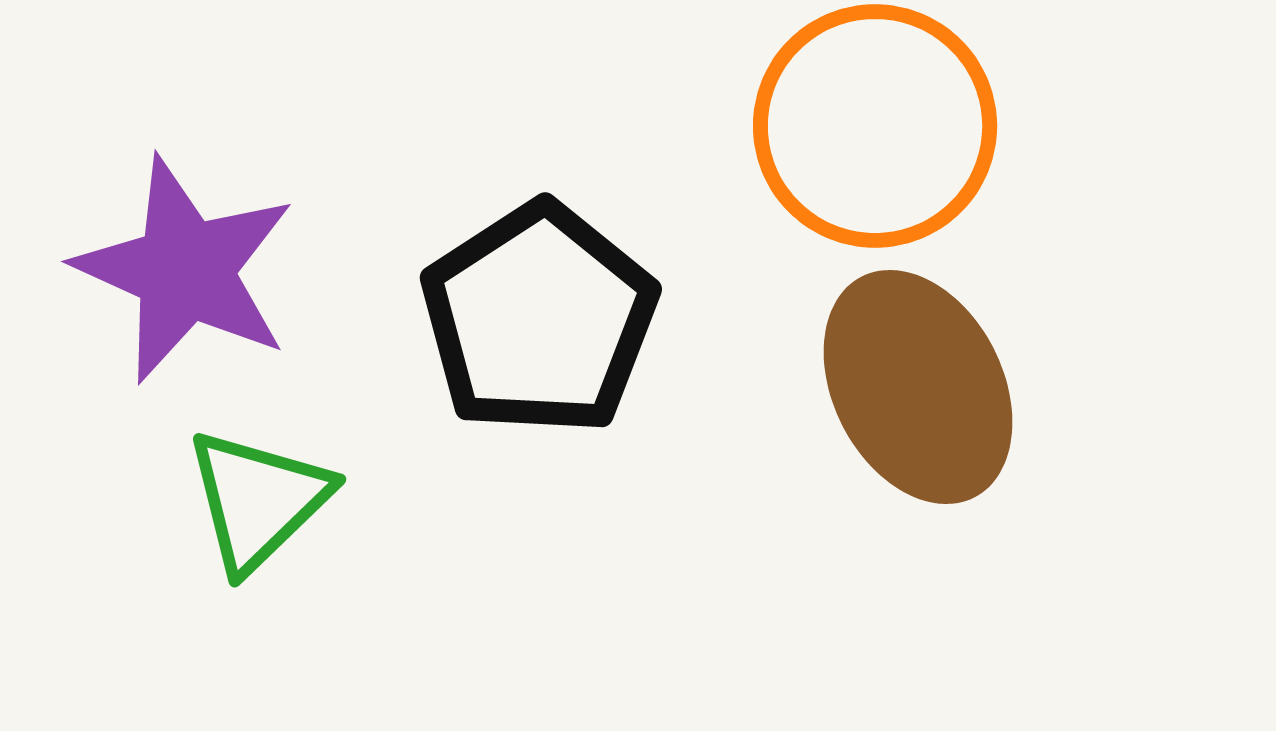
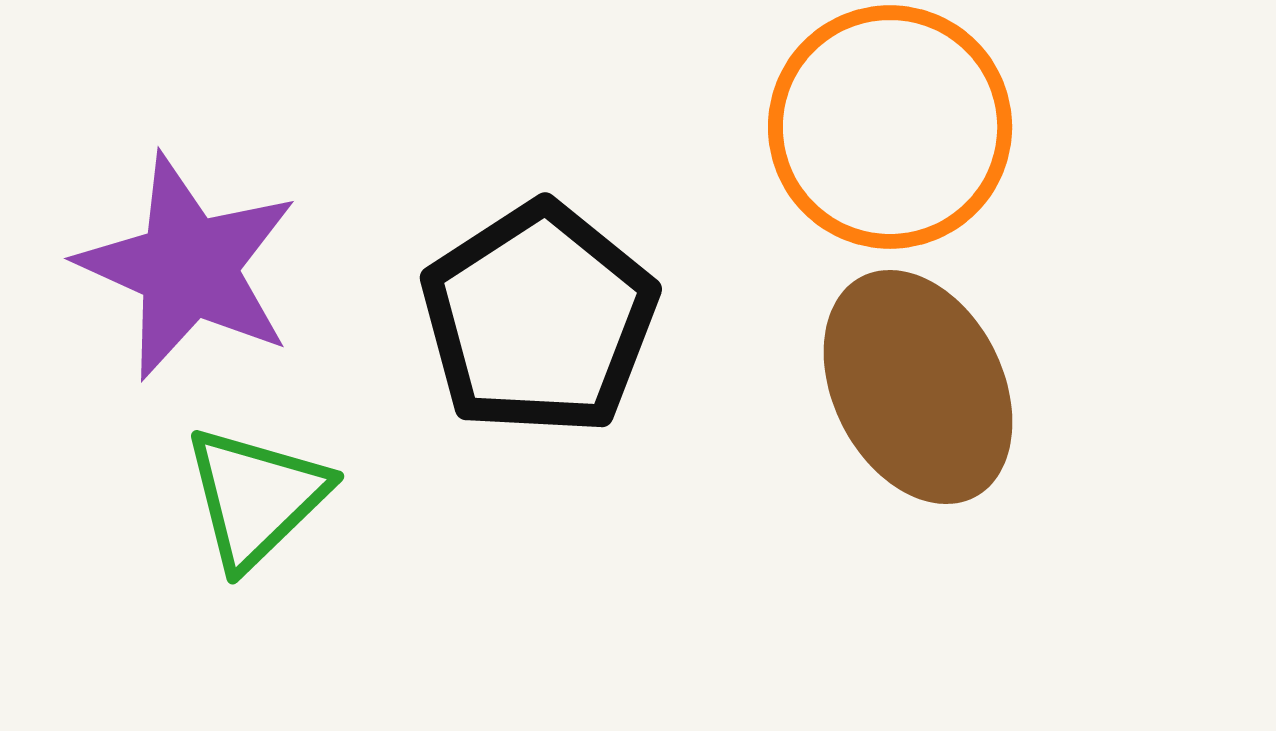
orange circle: moved 15 px right, 1 px down
purple star: moved 3 px right, 3 px up
green triangle: moved 2 px left, 3 px up
